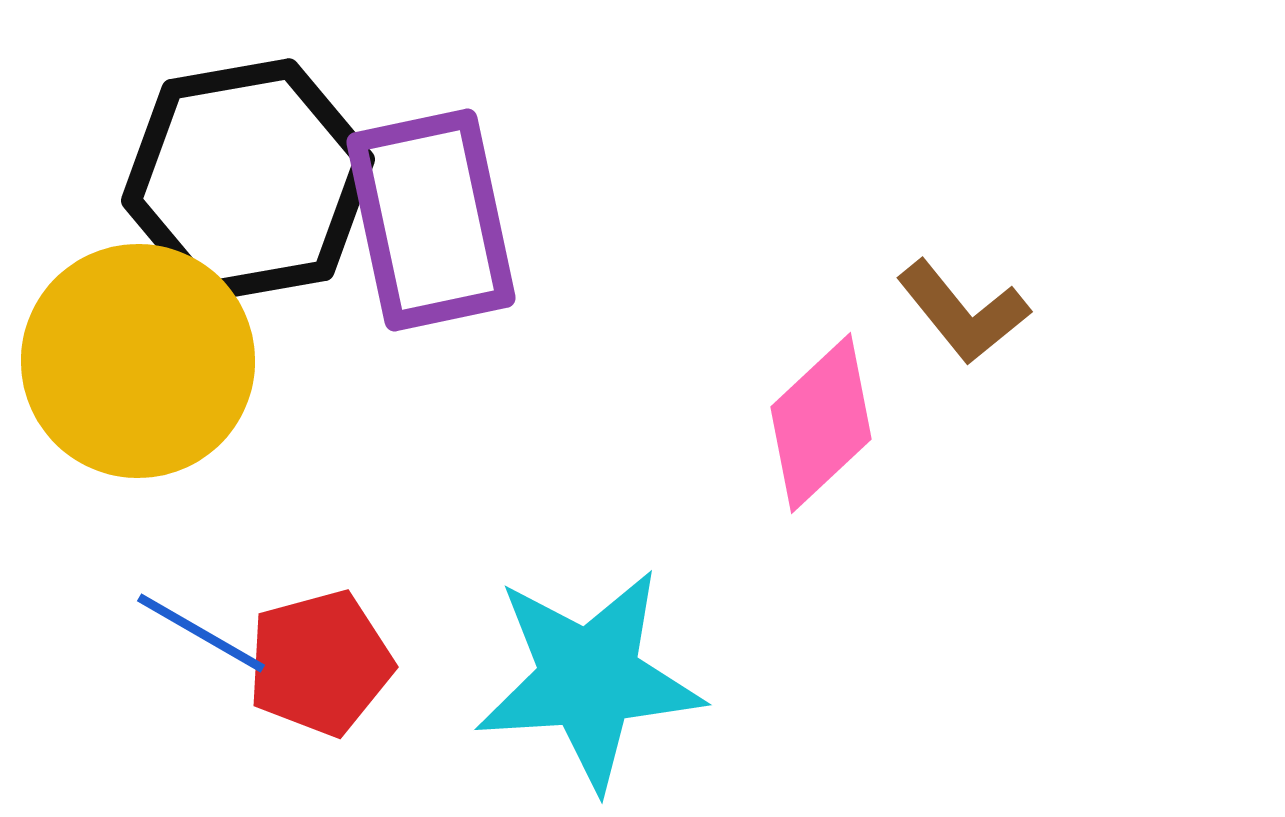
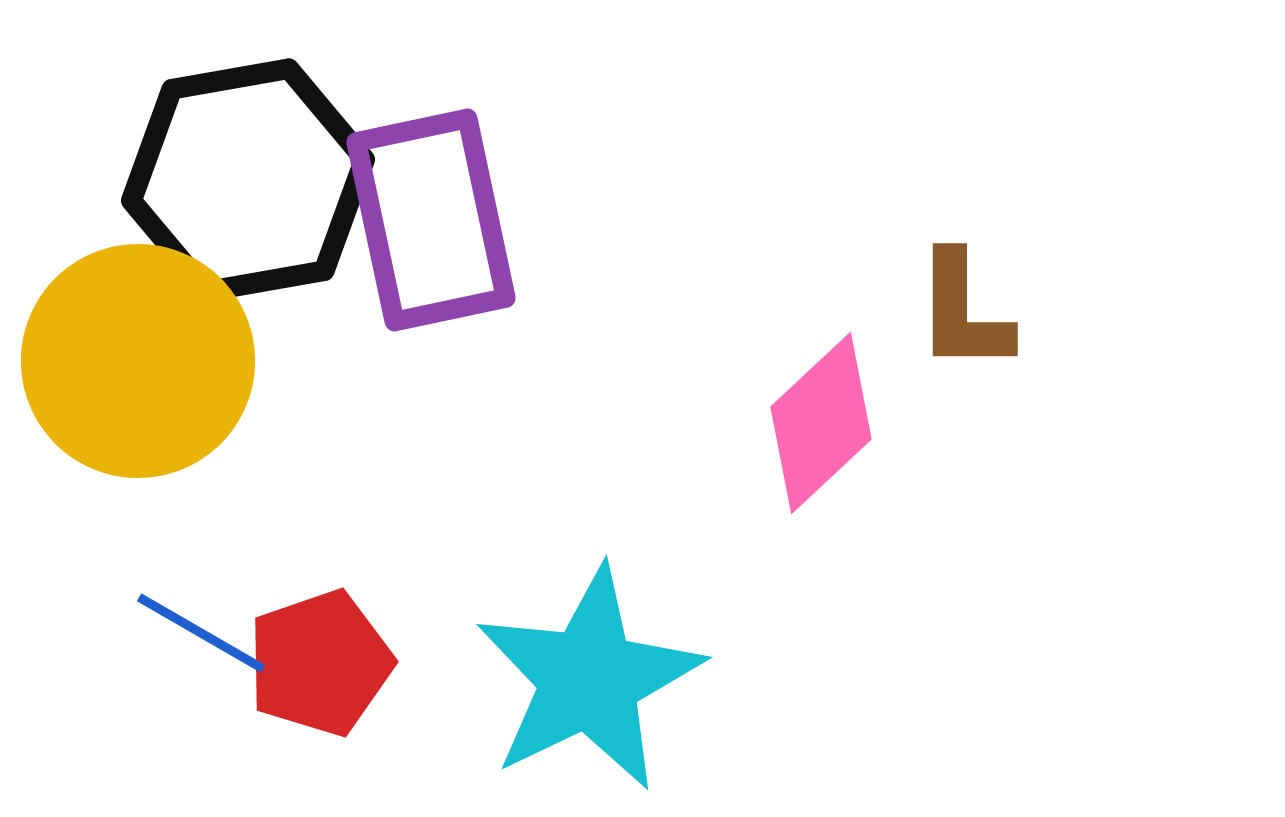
brown L-shape: rotated 39 degrees clockwise
red pentagon: rotated 4 degrees counterclockwise
cyan star: rotated 22 degrees counterclockwise
